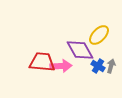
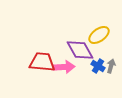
yellow ellipse: rotated 10 degrees clockwise
pink arrow: moved 3 px right, 1 px down
